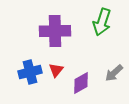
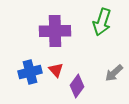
red triangle: rotated 21 degrees counterclockwise
purple diamond: moved 4 px left, 3 px down; rotated 25 degrees counterclockwise
